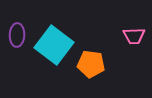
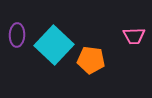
cyan square: rotated 6 degrees clockwise
orange pentagon: moved 4 px up
